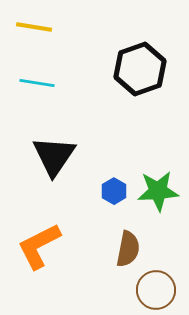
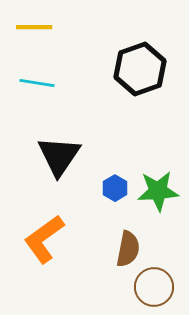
yellow line: rotated 9 degrees counterclockwise
black triangle: moved 5 px right
blue hexagon: moved 1 px right, 3 px up
orange L-shape: moved 5 px right, 7 px up; rotated 9 degrees counterclockwise
brown circle: moved 2 px left, 3 px up
